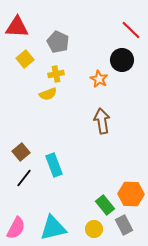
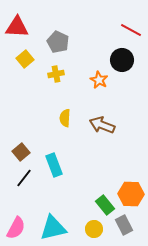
red line: rotated 15 degrees counterclockwise
orange star: moved 1 px down
yellow semicircle: moved 17 px right, 24 px down; rotated 114 degrees clockwise
brown arrow: moved 4 px down; rotated 60 degrees counterclockwise
